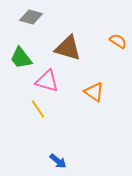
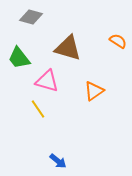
green trapezoid: moved 2 px left
orange triangle: moved 1 px up; rotated 50 degrees clockwise
